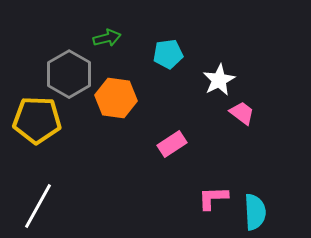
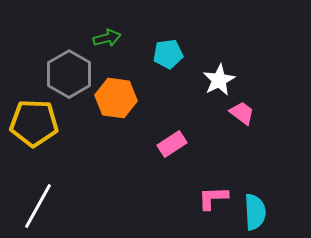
yellow pentagon: moved 3 px left, 3 px down
